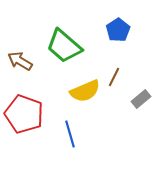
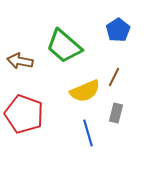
brown arrow: rotated 20 degrees counterclockwise
gray rectangle: moved 25 px left, 14 px down; rotated 36 degrees counterclockwise
blue line: moved 18 px right, 1 px up
